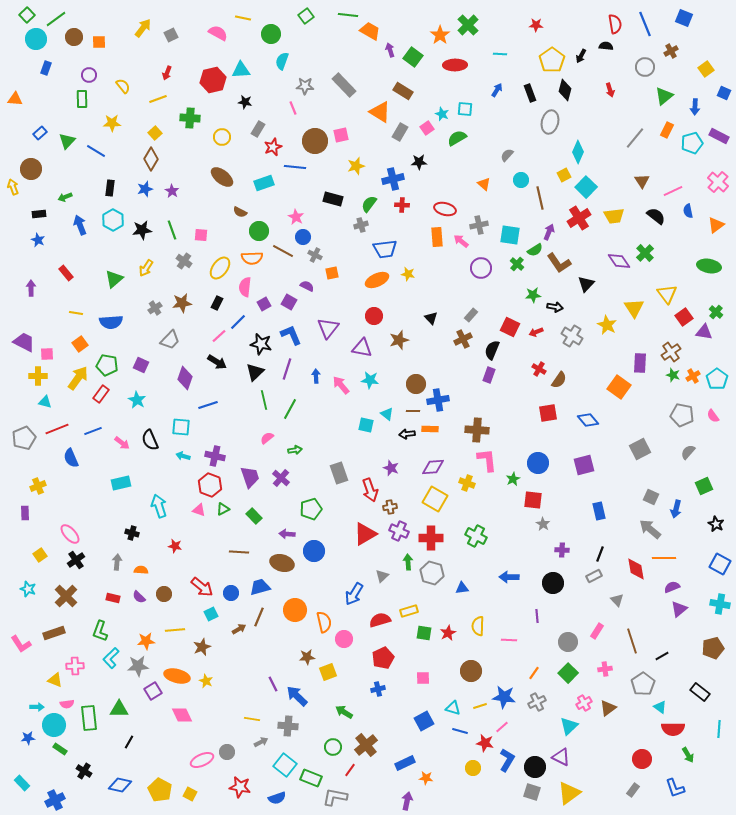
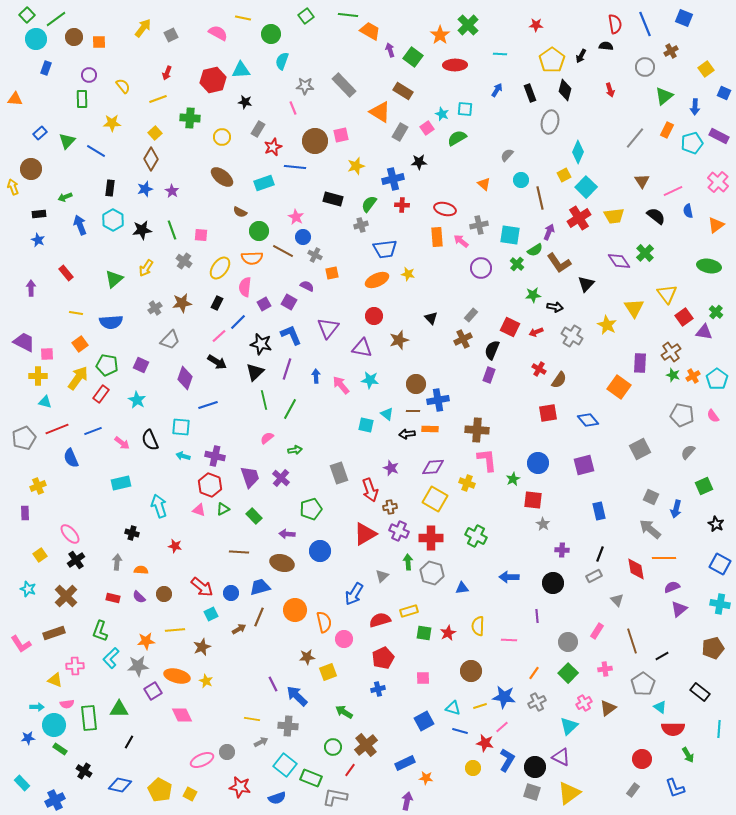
blue circle at (314, 551): moved 6 px right
